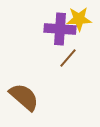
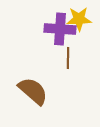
brown line: rotated 40 degrees counterclockwise
brown semicircle: moved 9 px right, 6 px up
